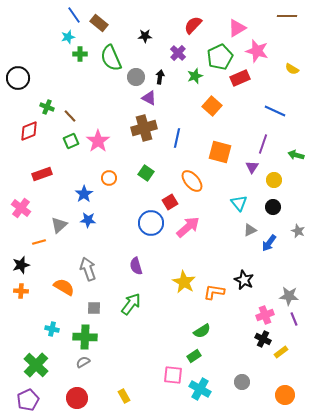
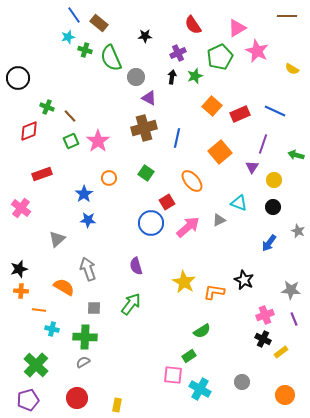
red semicircle at (193, 25): rotated 78 degrees counterclockwise
pink star at (257, 51): rotated 10 degrees clockwise
purple cross at (178, 53): rotated 21 degrees clockwise
green cross at (80, 54): moved 5 px right, 4 px up; rotated 16 degrees clockwise
black arrow at (160, 77): moved 12 px right
red rectangle at (240, 78): moved 36 px down
orange square at (220, 152): rotated 35 degrees clockwise
red square at (170, 202): moved 3 px left
cyan triangle at (239, 203): rotated 30 degrees counterclockwise
gray triangle at (59, 225): moved 2 px left, 14 px down
gray triangle at (250, 230): moved 31 px left, 10 px up
orange line at (39, 242): moved 68 px down; rotated 24 degrees clockwise
black star at (21, 265): moved 2 px left, 4 px down
gray star at (289, 296): moved 2 px right, 6 px up
green rectangle at (194, 356): moved 5 px left
yellow rectangle at (124, 396): moved 7 px left, 9 px down; rotated 40 degrees clockwise
purple pentagon at (28, 400): rotated 10 degrees clockwise
